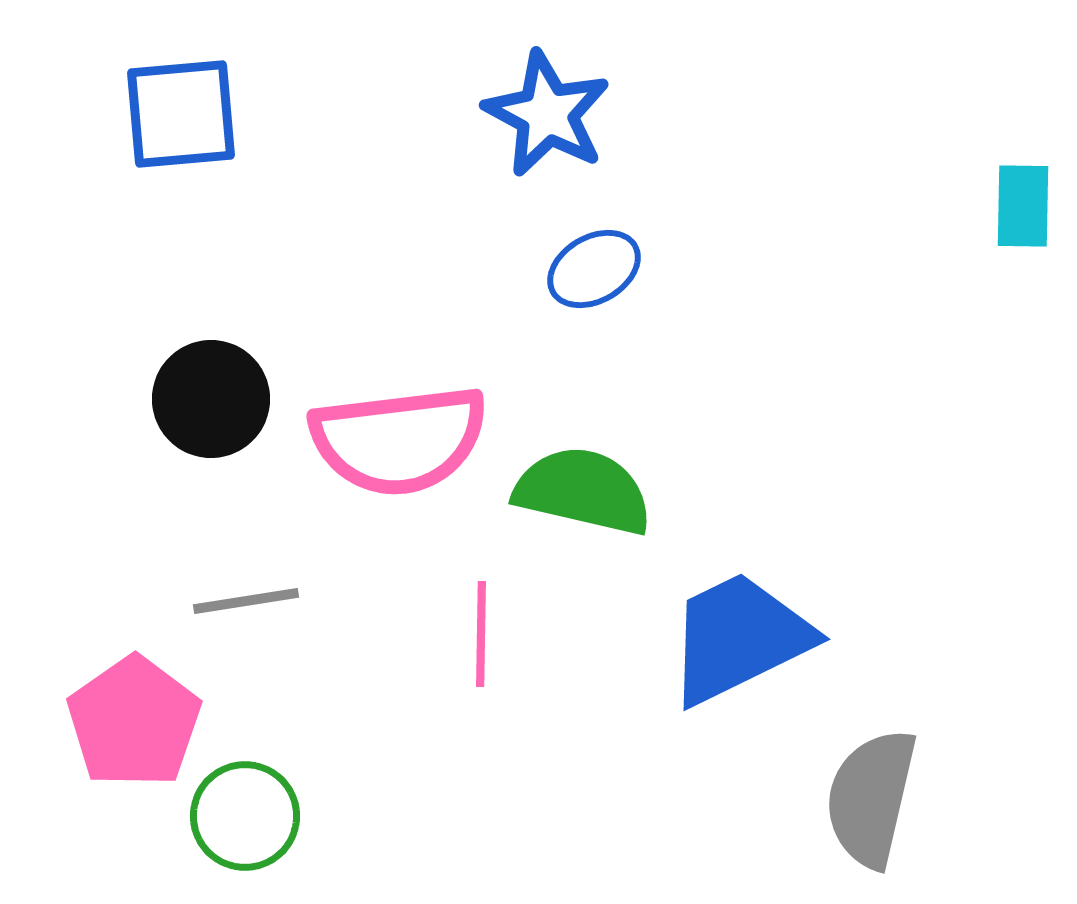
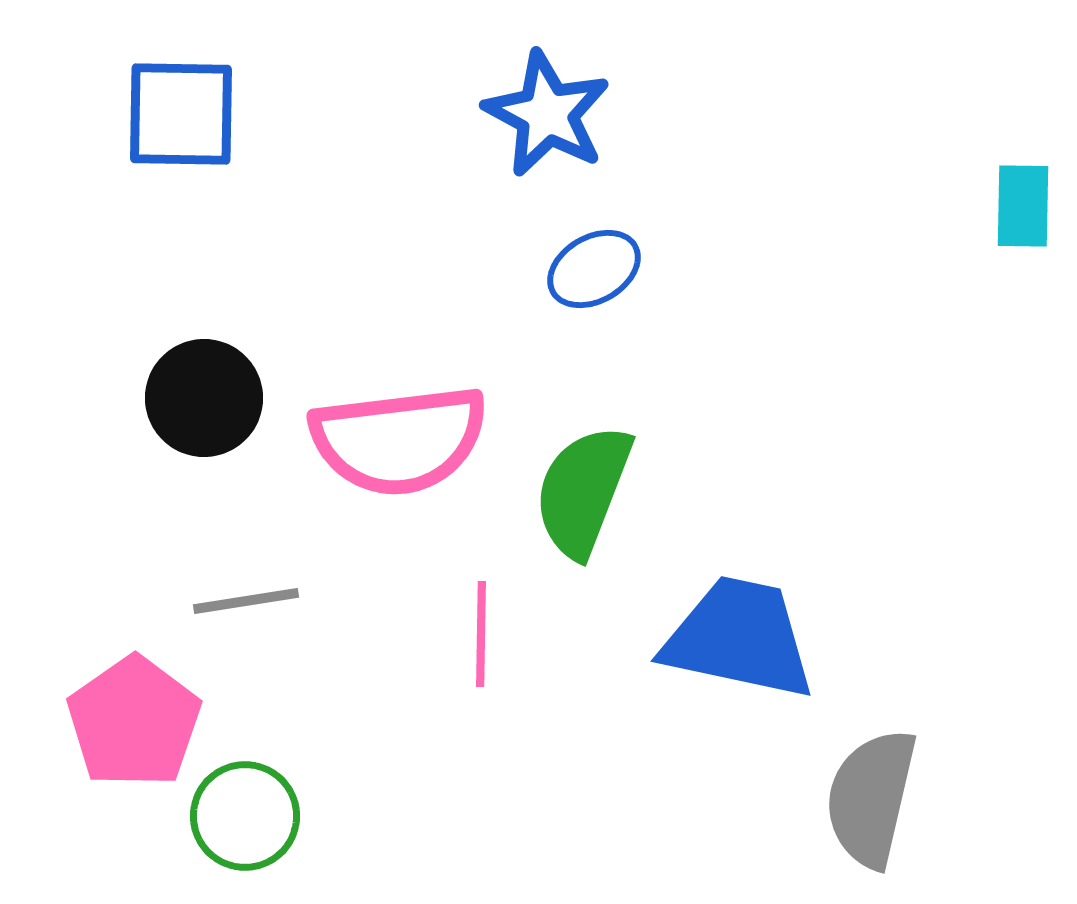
blue square: rotated 6 degrees clockwise
black circle: moved 7 px left, 1 px up
green semicircle: rotated 82 degrees counterclockwise
blue trapezoid: rotated 38 degrees clockwise
